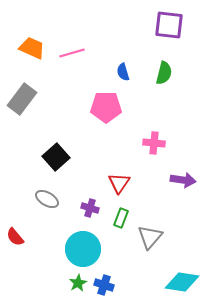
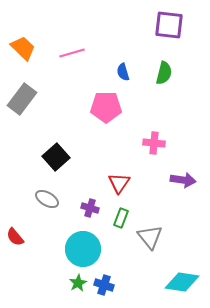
orange trapezoid: moved 9 px left; rotated 20 degrees clockwise
gray triangle: rotated 20 degrees counterclockwise
